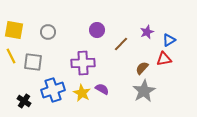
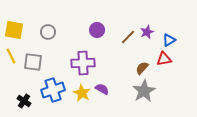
brown line: moved 7 px right, 7 px up
